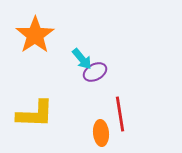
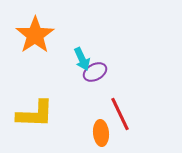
cyan arrow: rotated 15 degrees clockwise
red line: rotated 16 degrees counterclockwise
